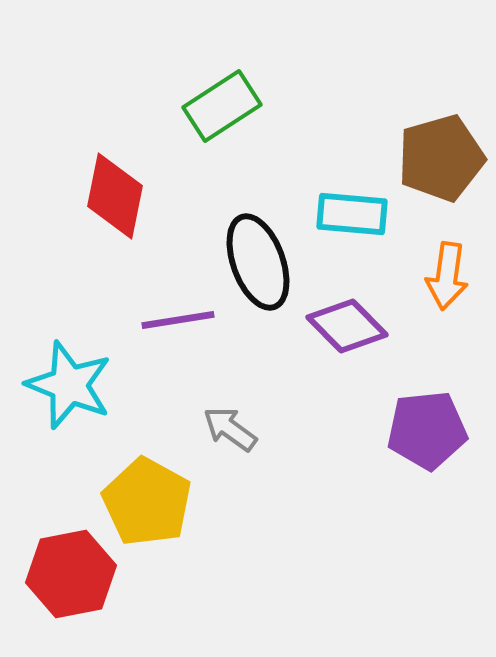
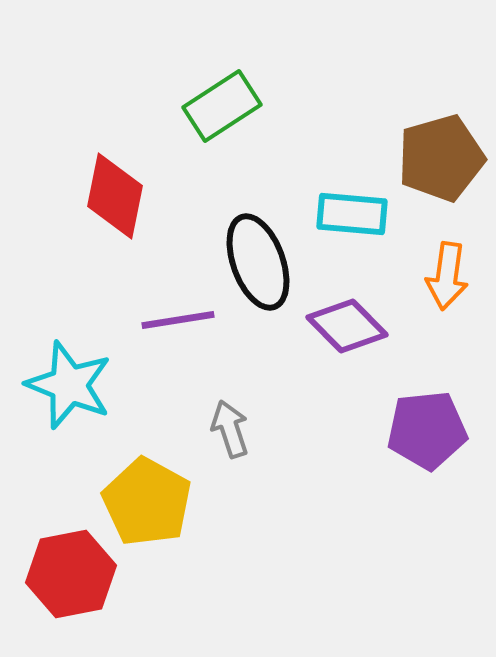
gray arrow: rotated 36 degrees clockwise
